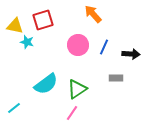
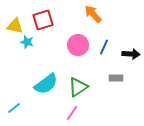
green triangle: moved 1 px right, 2 px up
